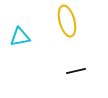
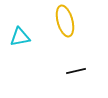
yellow ellipse: moved 2 px left
